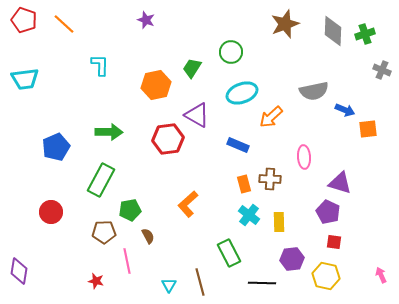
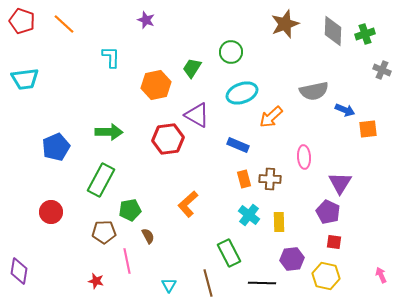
red pentagon at (24, 20): moved 2 px left, 1 px down
cyan L-shape at (100, 65): moved 11 px right, 8 px up
purple triangle at (340, 183): rotated 45 degrees clockwise
orange rectangle at (244, 184): moved 5 px up
brown line at (200, 282): moved 8 px right, 1 px down
